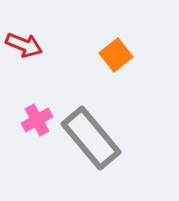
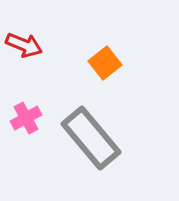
orange square: moved 11 px left, 8 px down
pink cross: moved 11 px left, 2 px up
